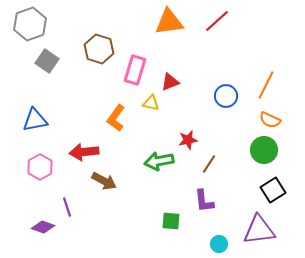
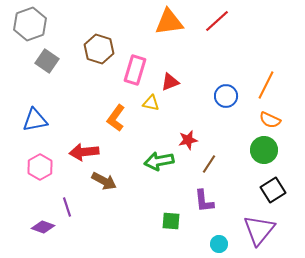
purple triangle: rotated 44 degrees counterclockwise
